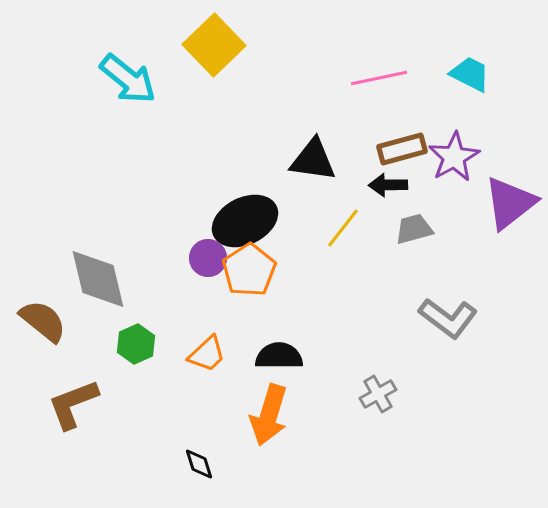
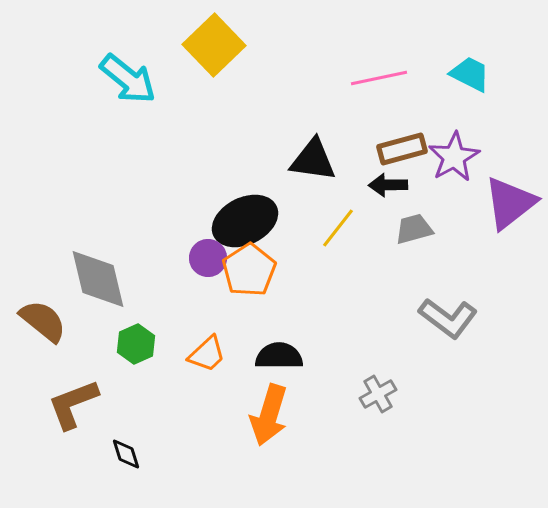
yellow line: moved 5 px left
black diamond: moved 73 px left, 10 px up
